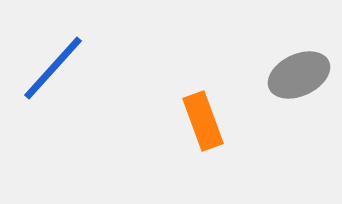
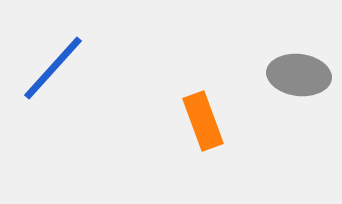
gray ellipse: rotated 32 degrees clockwise
